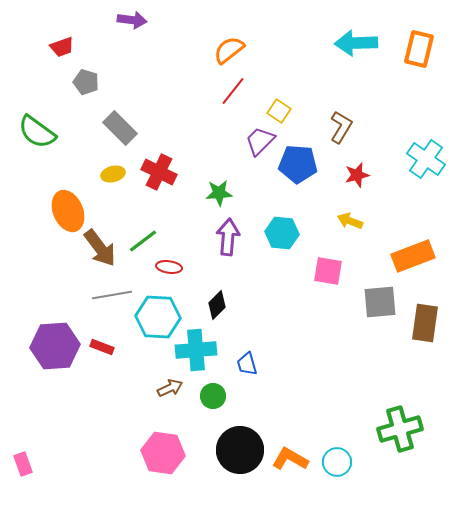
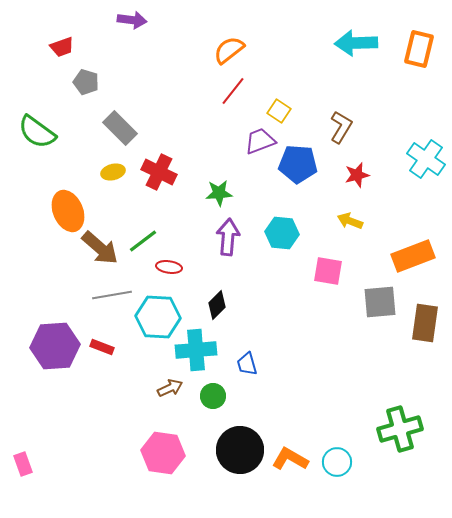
purple trapezoid at (260, 141): rotated 24 degrees clockwise
yellow ellipse at (113, 174): moved 2 px up
brown arrow at (100, 248): rotated 12 degrees counterclockwise
